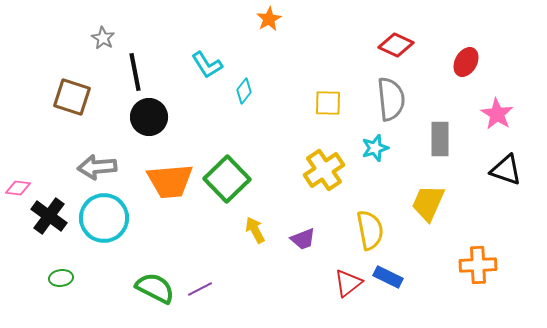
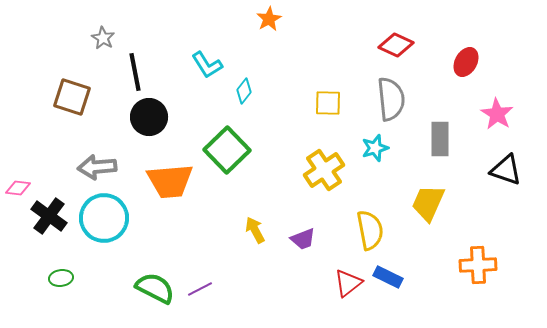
green square: moved 29 px up
